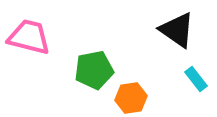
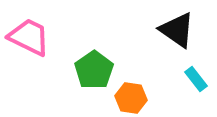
pink trapezoid: rotated 12 degrees clockwise
green pentagon: rotated 24 degrees counterclockwise
orange hexagon: rotated 16 degrees clockwise
